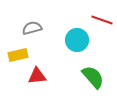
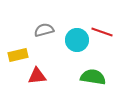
red line: moved 12 px down
gray semicircle: moved 12 px right, 2 px down
green semicircle: rotated 40 degrees counterclockwise
